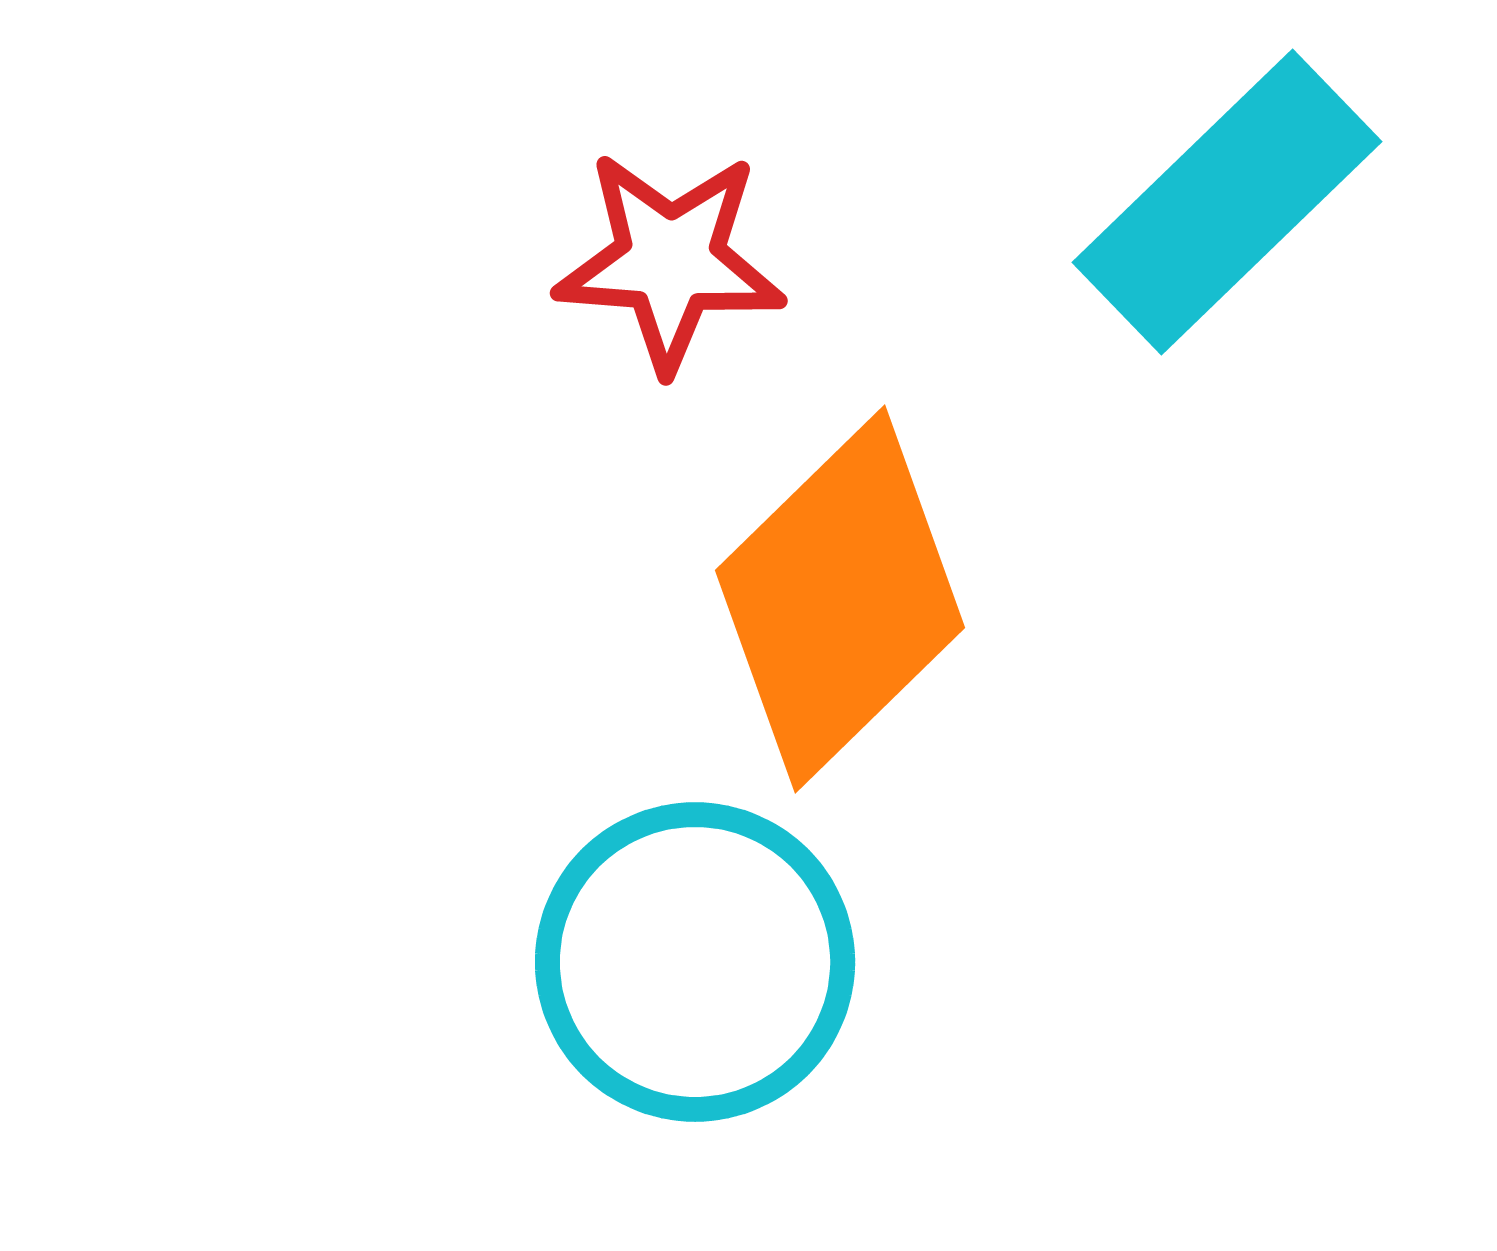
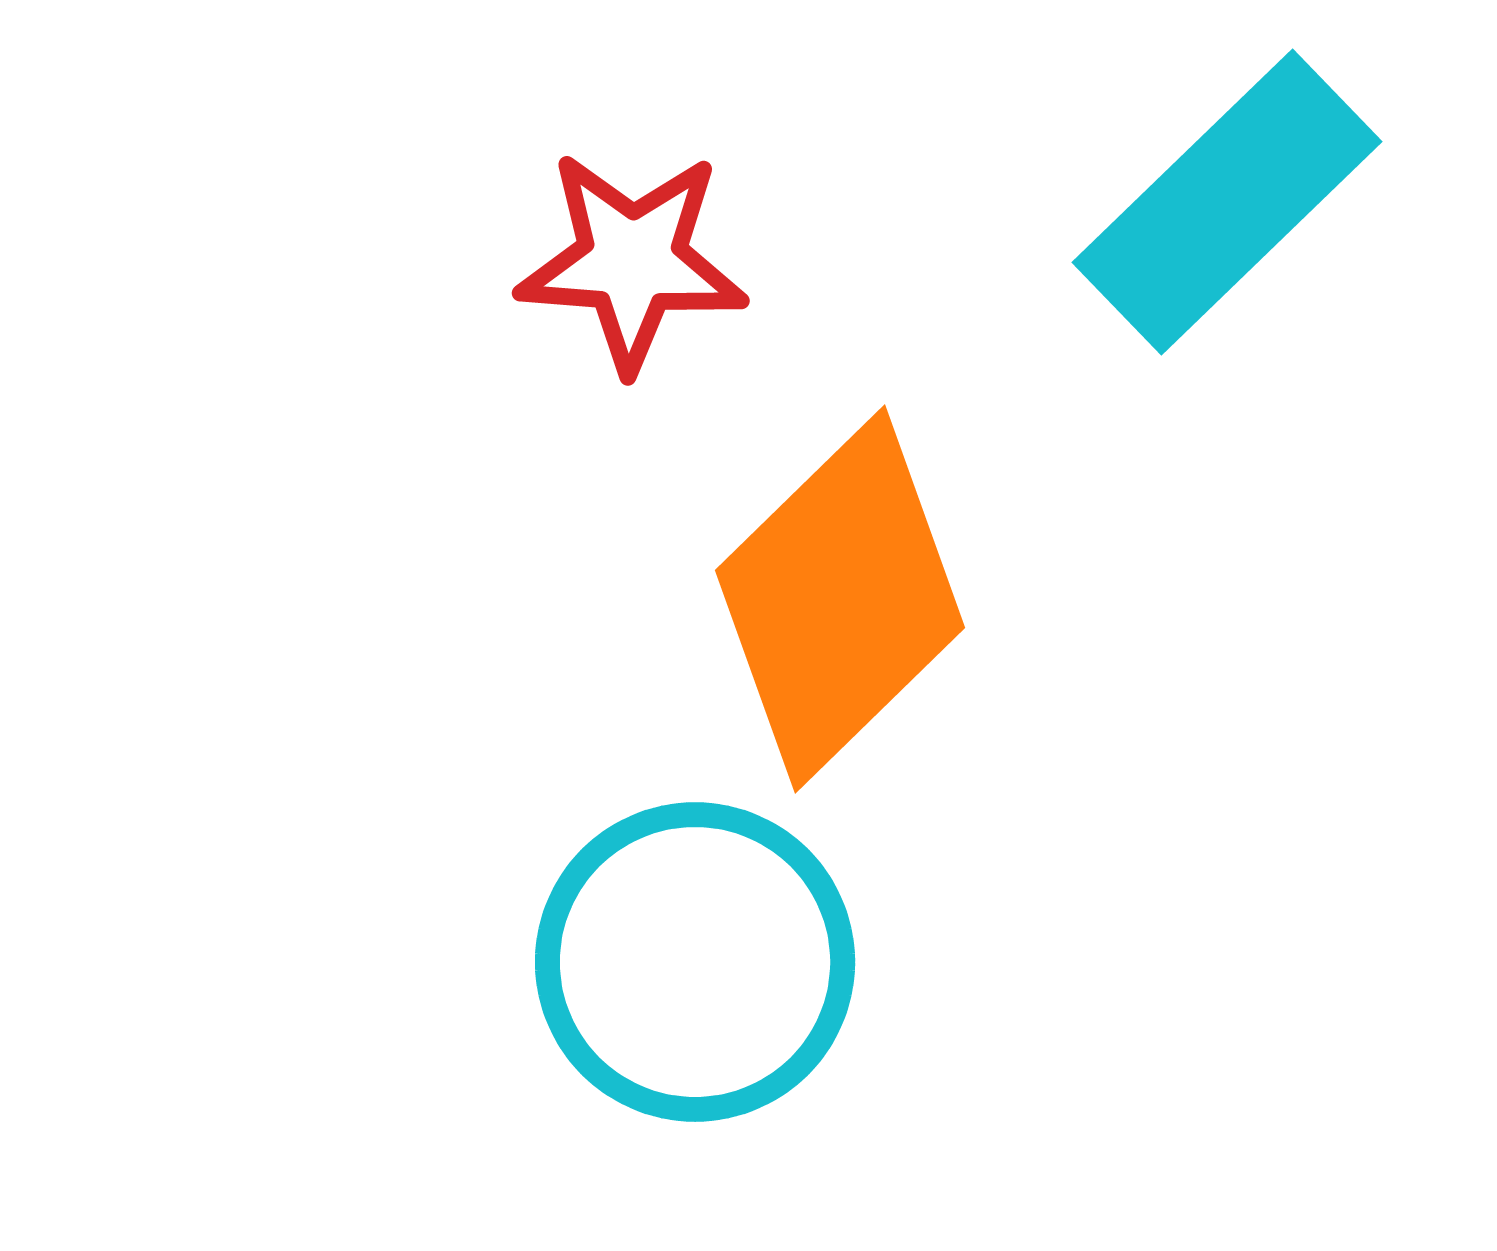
red star: moved 38 px left
